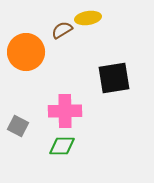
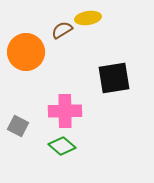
green diamond: rotated 40 degrees clockwise
